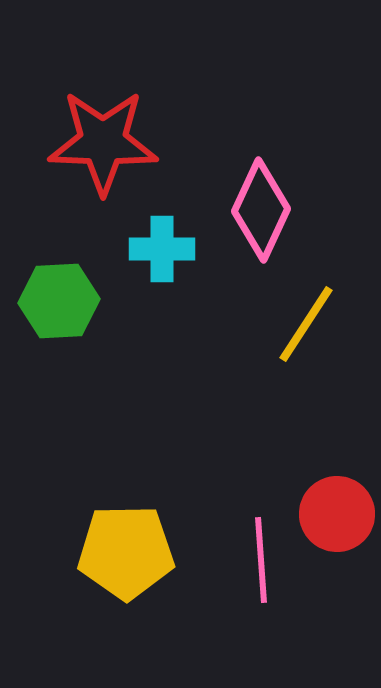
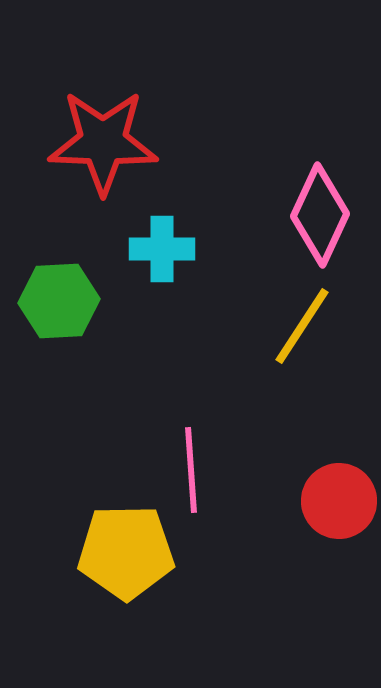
pink diamond: moved 59 px right, 5 px down
yellow line: moved 4 px left, 2 px down
red circle: moved 2 px right, 13 px up
pink line: moved 70 px left, 90 px up
